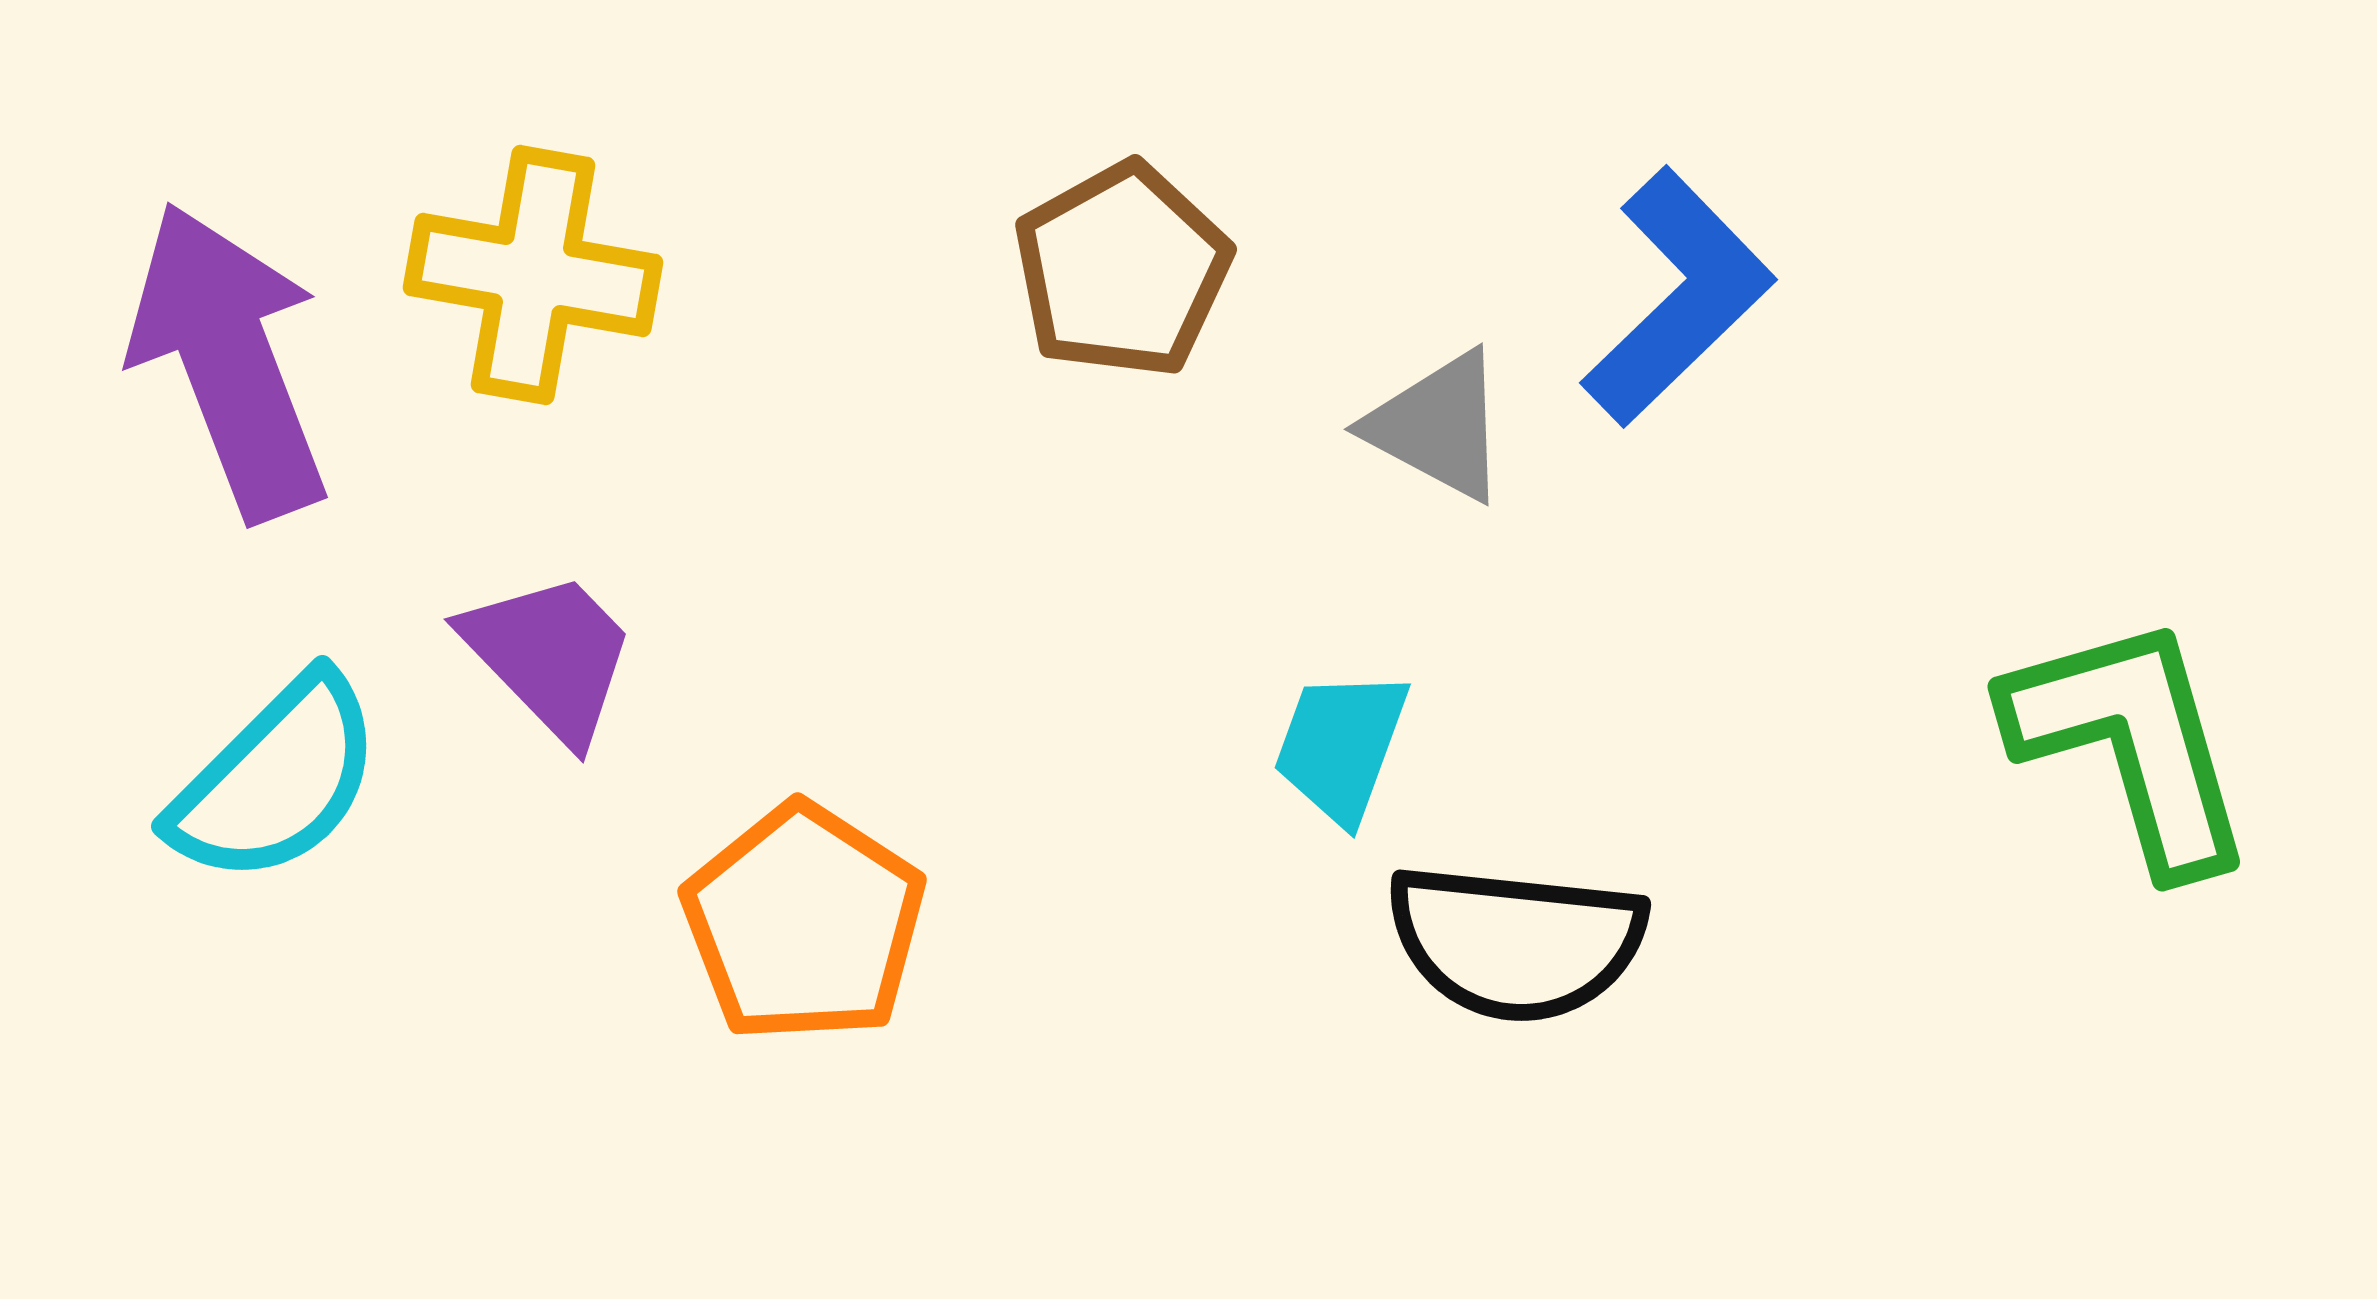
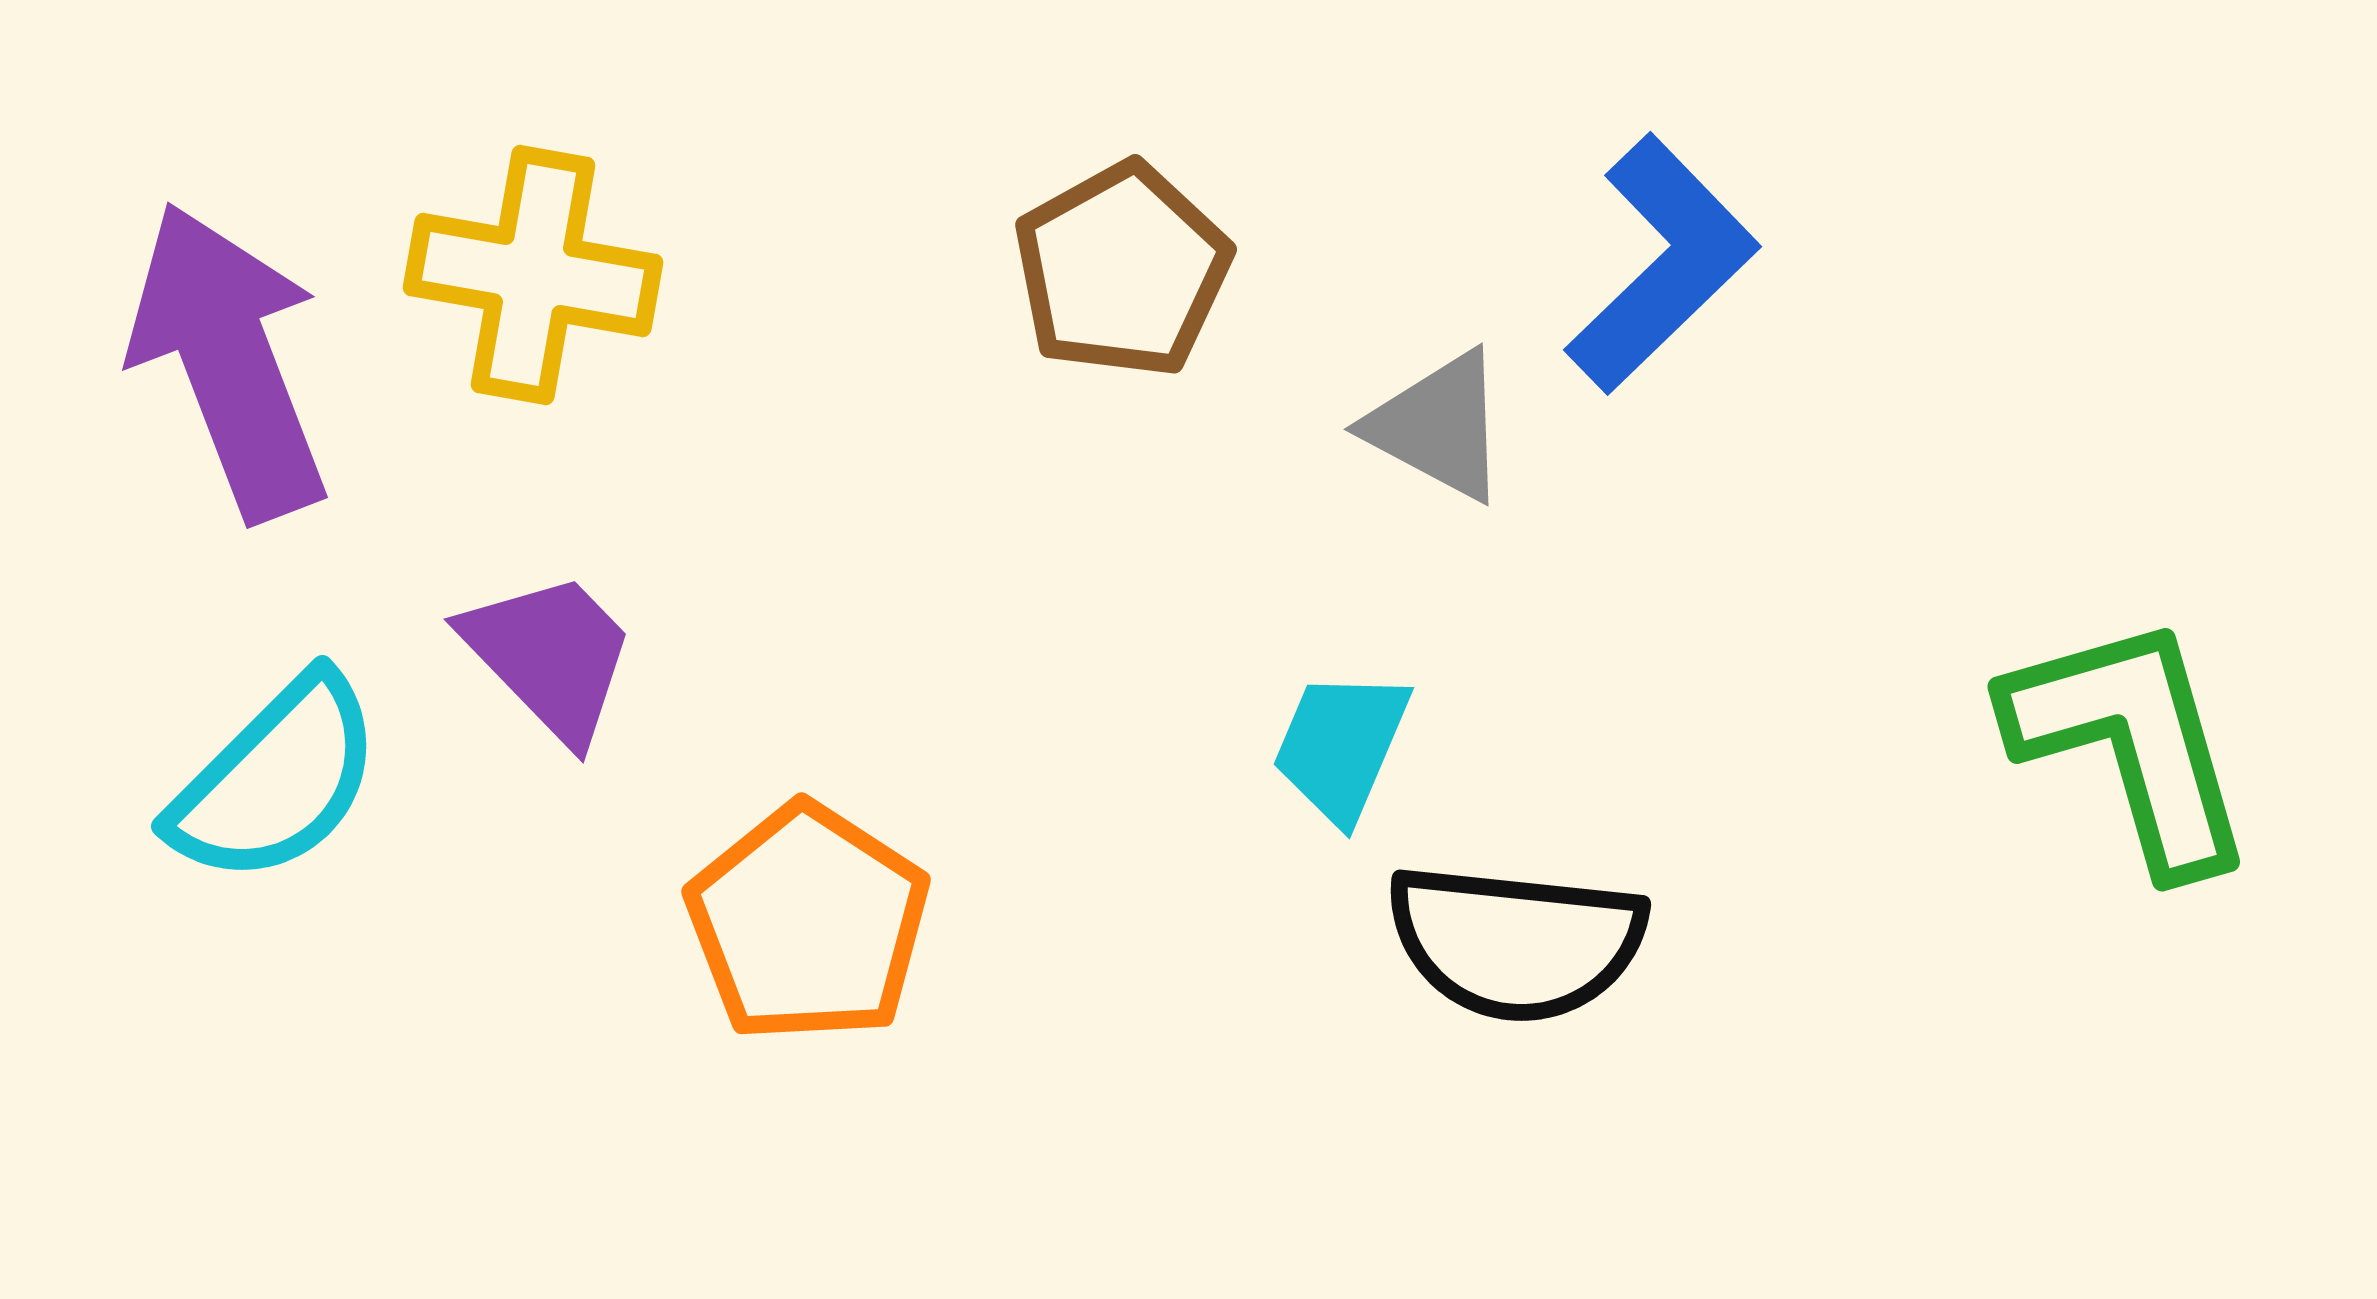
blue L-shape: moved 16 px left, 33 px up
cyan trapezoid: rotated 3 degrees clockwise
orange pentagon: moved 4 px right
